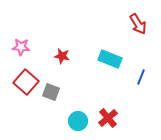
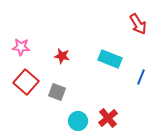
gray square: moved 6 px right
